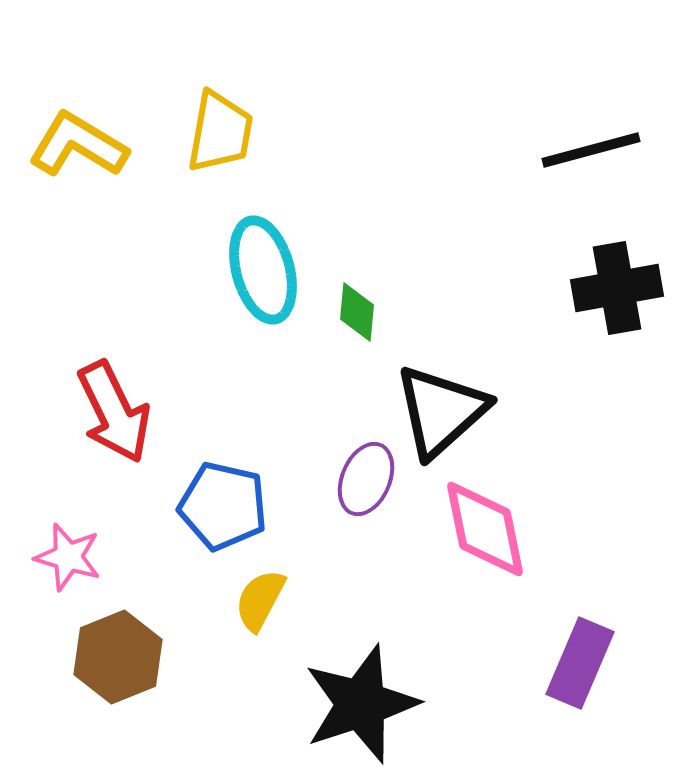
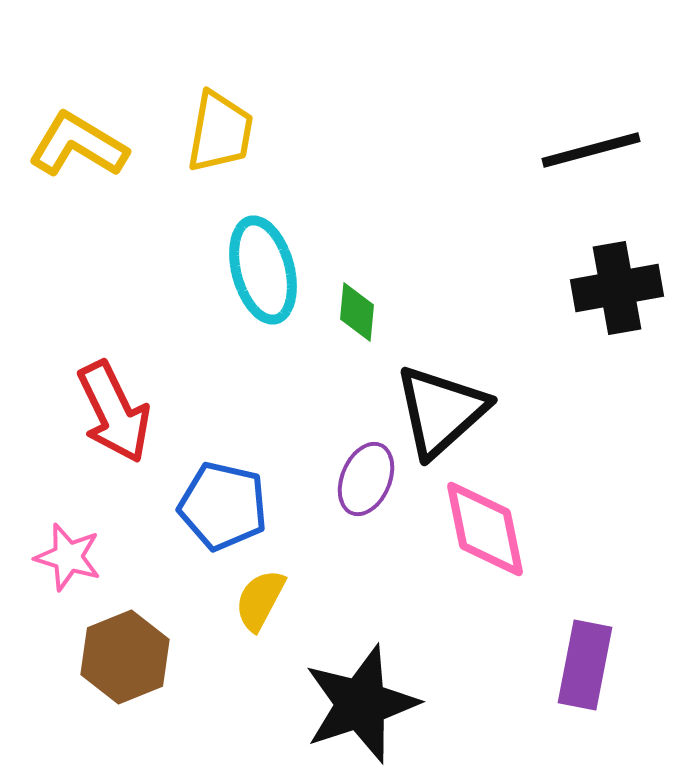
brown hexagon: moved 7 px right
purple rectangle: moved 5 px right, 2 px down; rotated 12 degrees counterclockwise
